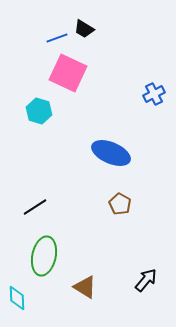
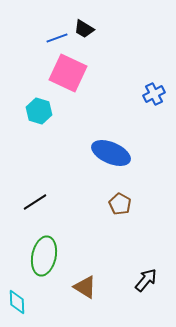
black line: moved 5 px up
cyan diamond: moved 4 px down
